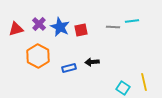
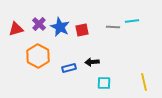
red square: moved 1 px right
cyan square: moved 19 px left, 5 px up; rotated 32 degrees counterclockwise
